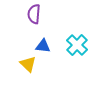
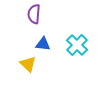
blue triangle: moved 2 px up
